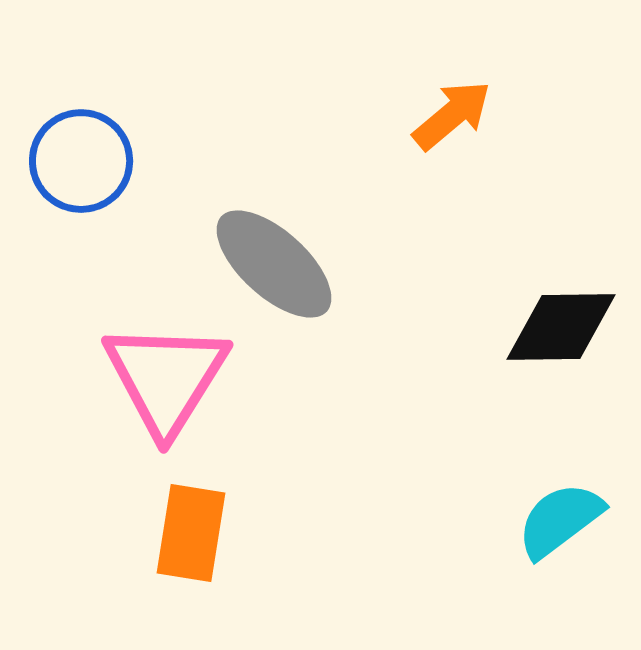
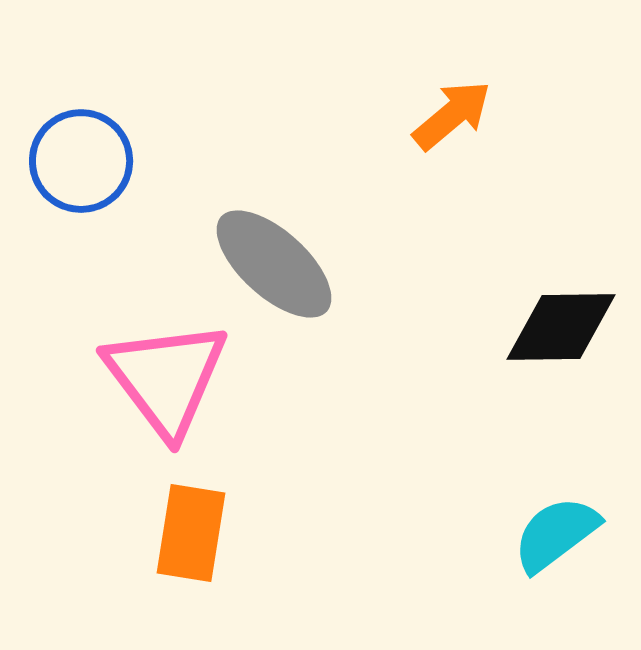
pink triangle: rotated 9 degrees counterclockwise
cyan semicircle: moved 4 px left, 14 px down
